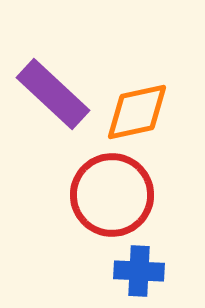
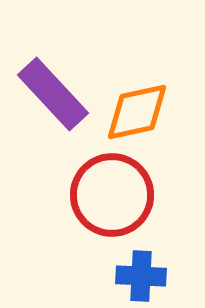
purple rectangle: rotated 4 degrees clockwise
blue cross: moved 2 px right, 5 px down
